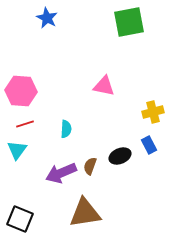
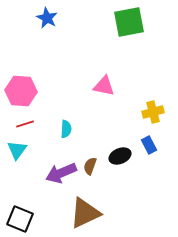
brown triangle: rotated 16 degrees counterclockwise
